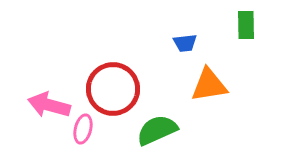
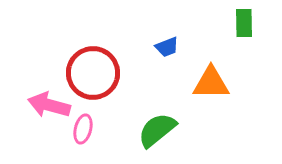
green rectangle: moved 2 px left, 2 px up
blue trapezoid: moved 18 px left, 4 px down; rotated 15 degrees counterclockwise
orange triangle: moved 2 px right, 2 px up; rotated 9 degrees clockwise
red circle: moved 20 px left, 16 px up
green semicircle: rotated 15 degrees counterclockwise
